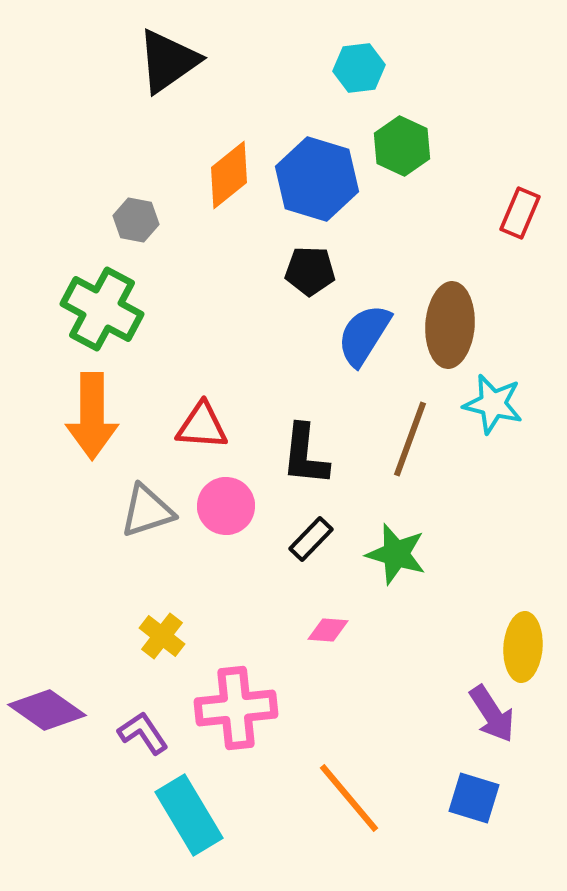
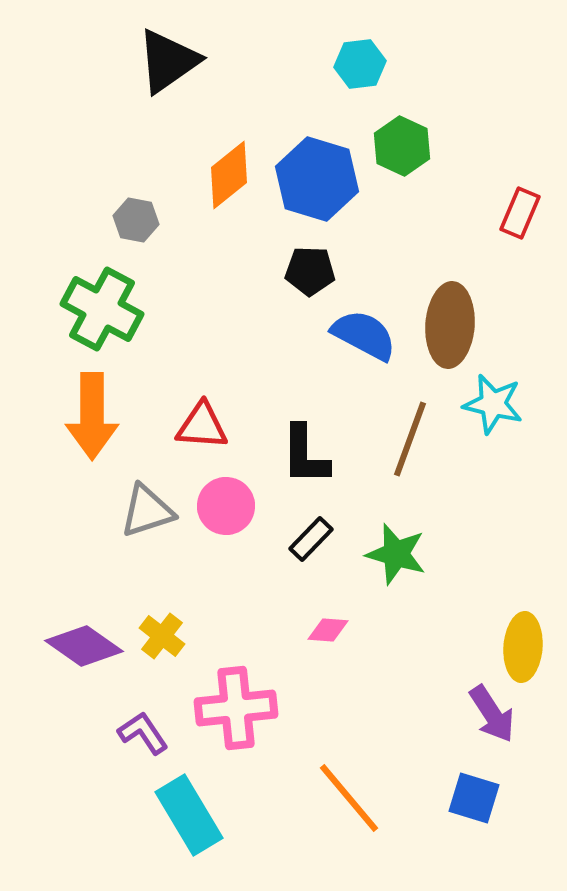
cyan hexagon: moved 1 px right, 4 px up
blue semicircle: rotated 86 degrees clockwise
black L-shape: rotated 6 degrees counterclockwise
purple diamond: moved 37 px right, 64 px up
